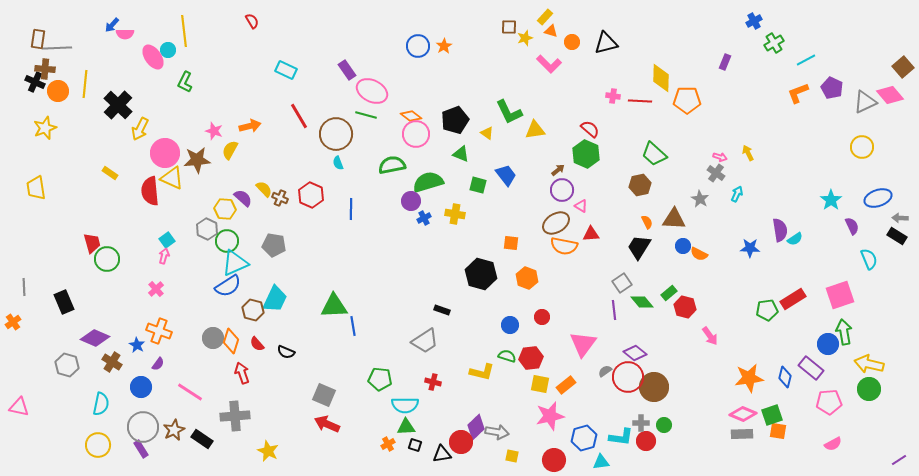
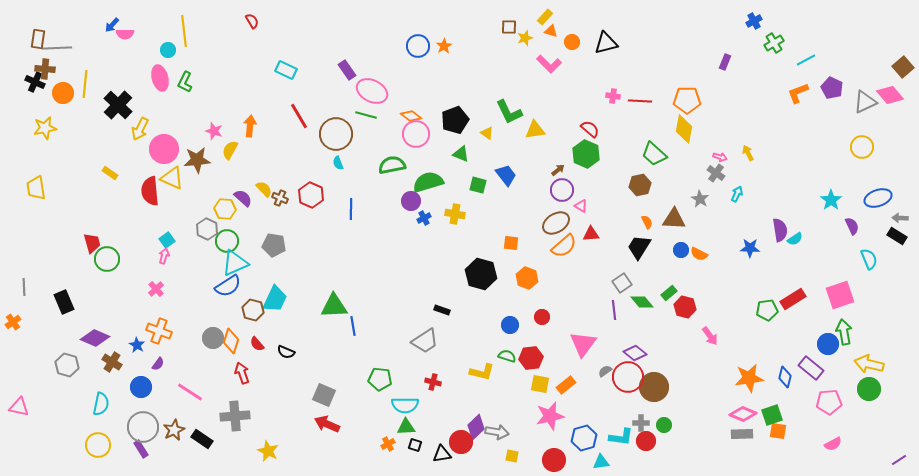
pink ellipse at (153, 57): moved 7 px right, 21 px down; rotated 20 degrees clockwise
yellow diamond at (661, 78): moved 23 px right, 51 px down; rotated 8 degrees clockwise
orange circle at (58, 91): moved 5 px right, 2 px down
orange arrow at (250, 126): rotated 70 degrees counterclockwise
yellow star at (45, 128): rotated 10 degrees clockwise
pink circle at (165, 153): moved 1 px left, 4 px up
orange semicircle at (564, 246): rotated 52 degrees counterclockwise
blue circle at (683, 246): moved 2 px left, 4 px down
